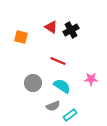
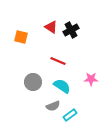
gray circle: moved 1 px up
